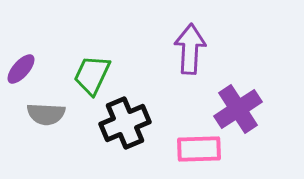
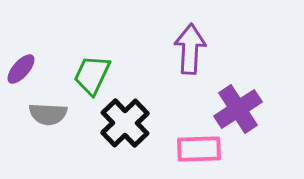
gray semicircle: moved 2 px right
black cross: rotated 21 degrees counterclockwise
